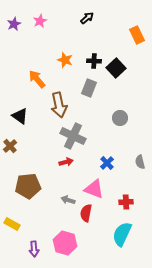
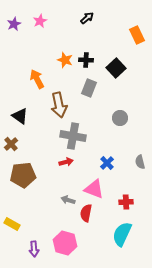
black cross: moved 8 px left, 1 px up
orange arrow: rotated 12 degrees clockwise
gray cross: rotated 15 degrees counterclockwise
brown cross: moved 1 px right, 2 px up
brown pentagon: moved 5 px left, 11 px up
